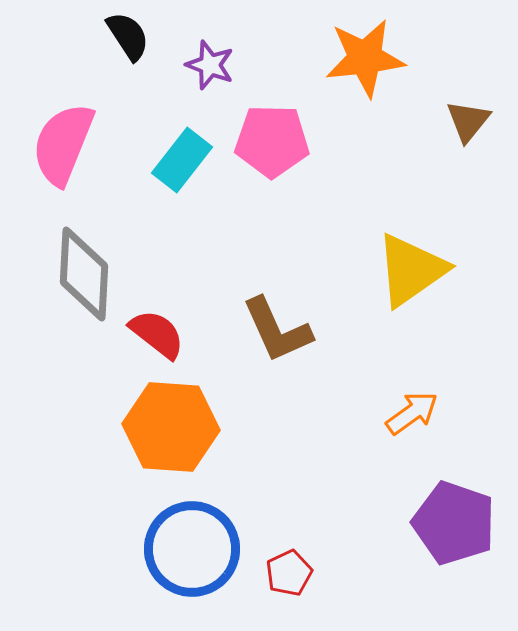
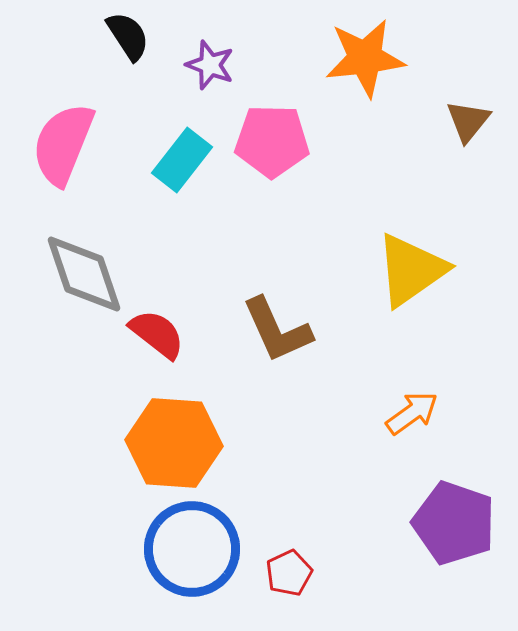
gray diamond: rotated 22 degrees counterclockwise
orange hexagon: moved 3 px right, 16 px down
